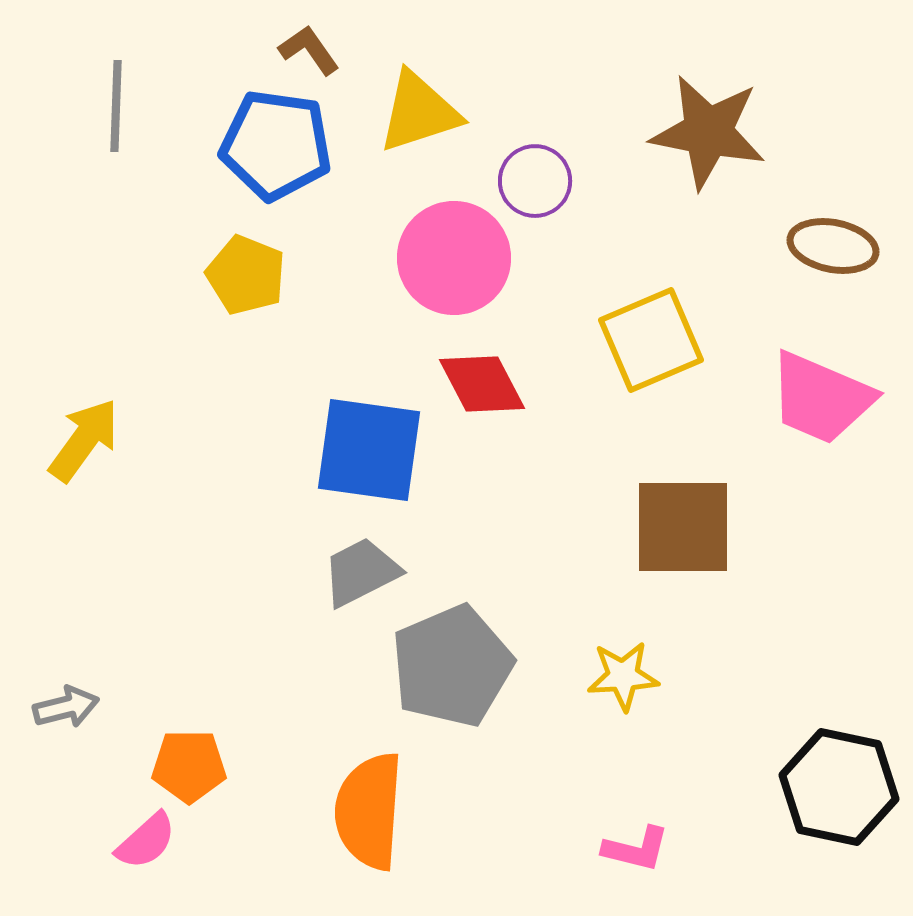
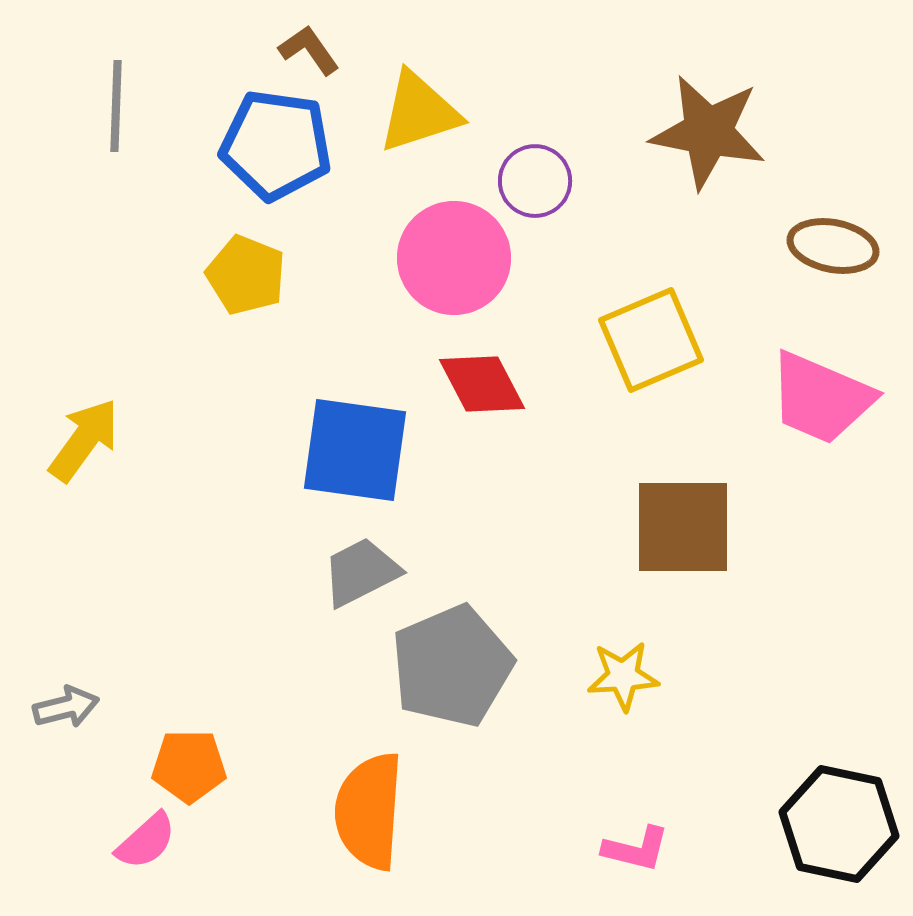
blue square: moved 14 px left
black hexagon: moved 37 px down
